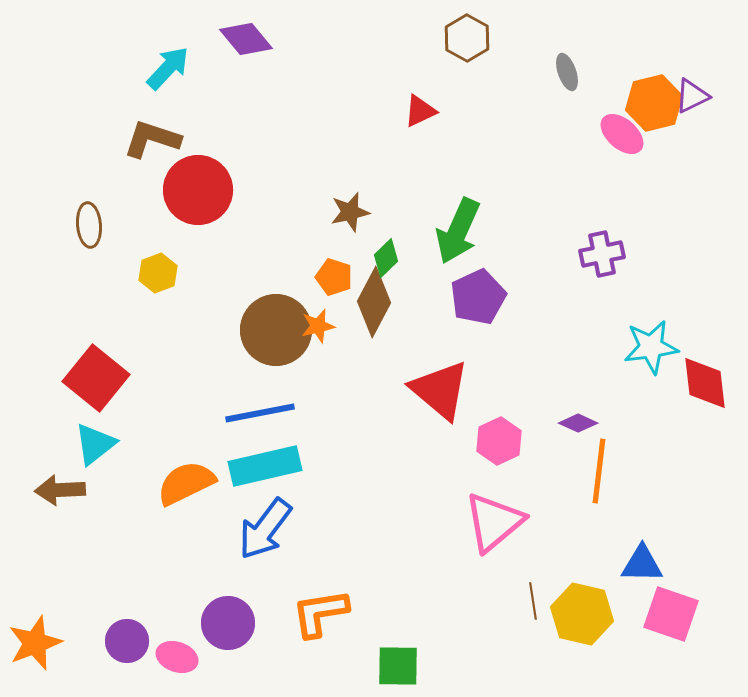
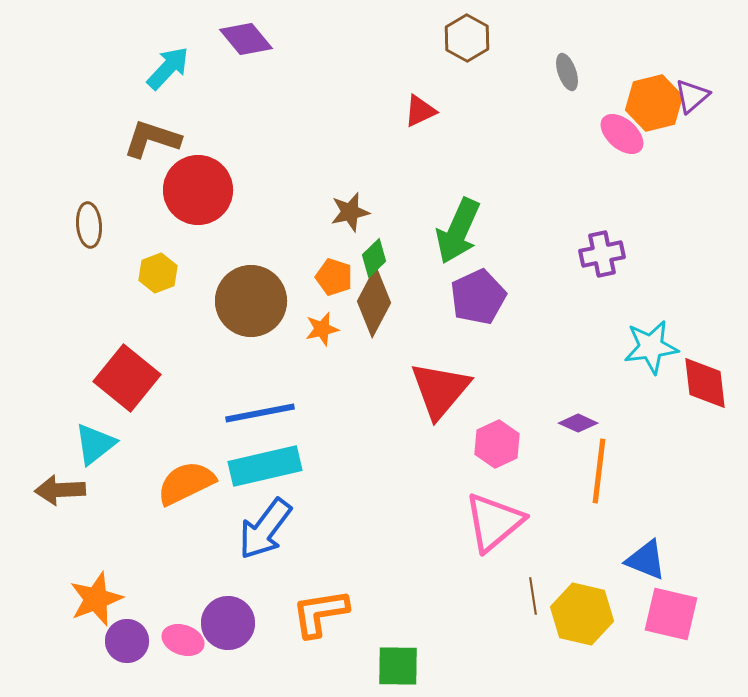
purple triangle at (692, 96): rotated 15 degrees counterclockwise
green diamond at (386, 258): moved 12 px left
orange star at (318, 326): moved 4 px right, 3 px down
brown circle at (276, 330): moved 25 px left, 29 px up
red square at (96, 378): moved 31 px right
red triangle at (440, 390): rotated 30 degrees clockwise
pink hexagon at (499, 441): moved 2 px left, 3 px down
blue triangle at (642, 564): moved 4 px right, 4 px up; rotated 21 degrees clockwise
brown line at (533, 601): moved 5 px up
pink square at (671, 614): rotated 6 degrees counterclockwise
orange star at (35, 643): moved 61 px right, 44 px up
pink ellipse at (177, 657): moved 6 px right, 17 px up
